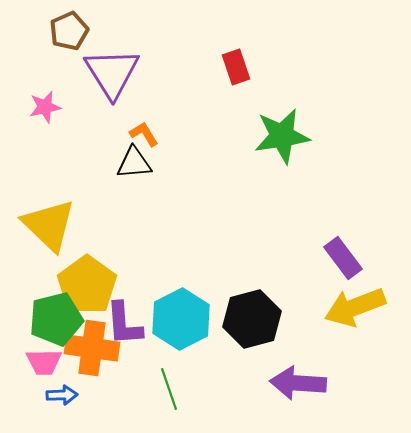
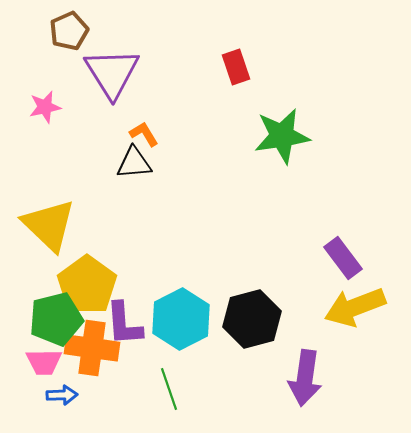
purple arrow: moved 7 px right, 5 px up; rotated 86 degrees counterclockwise
